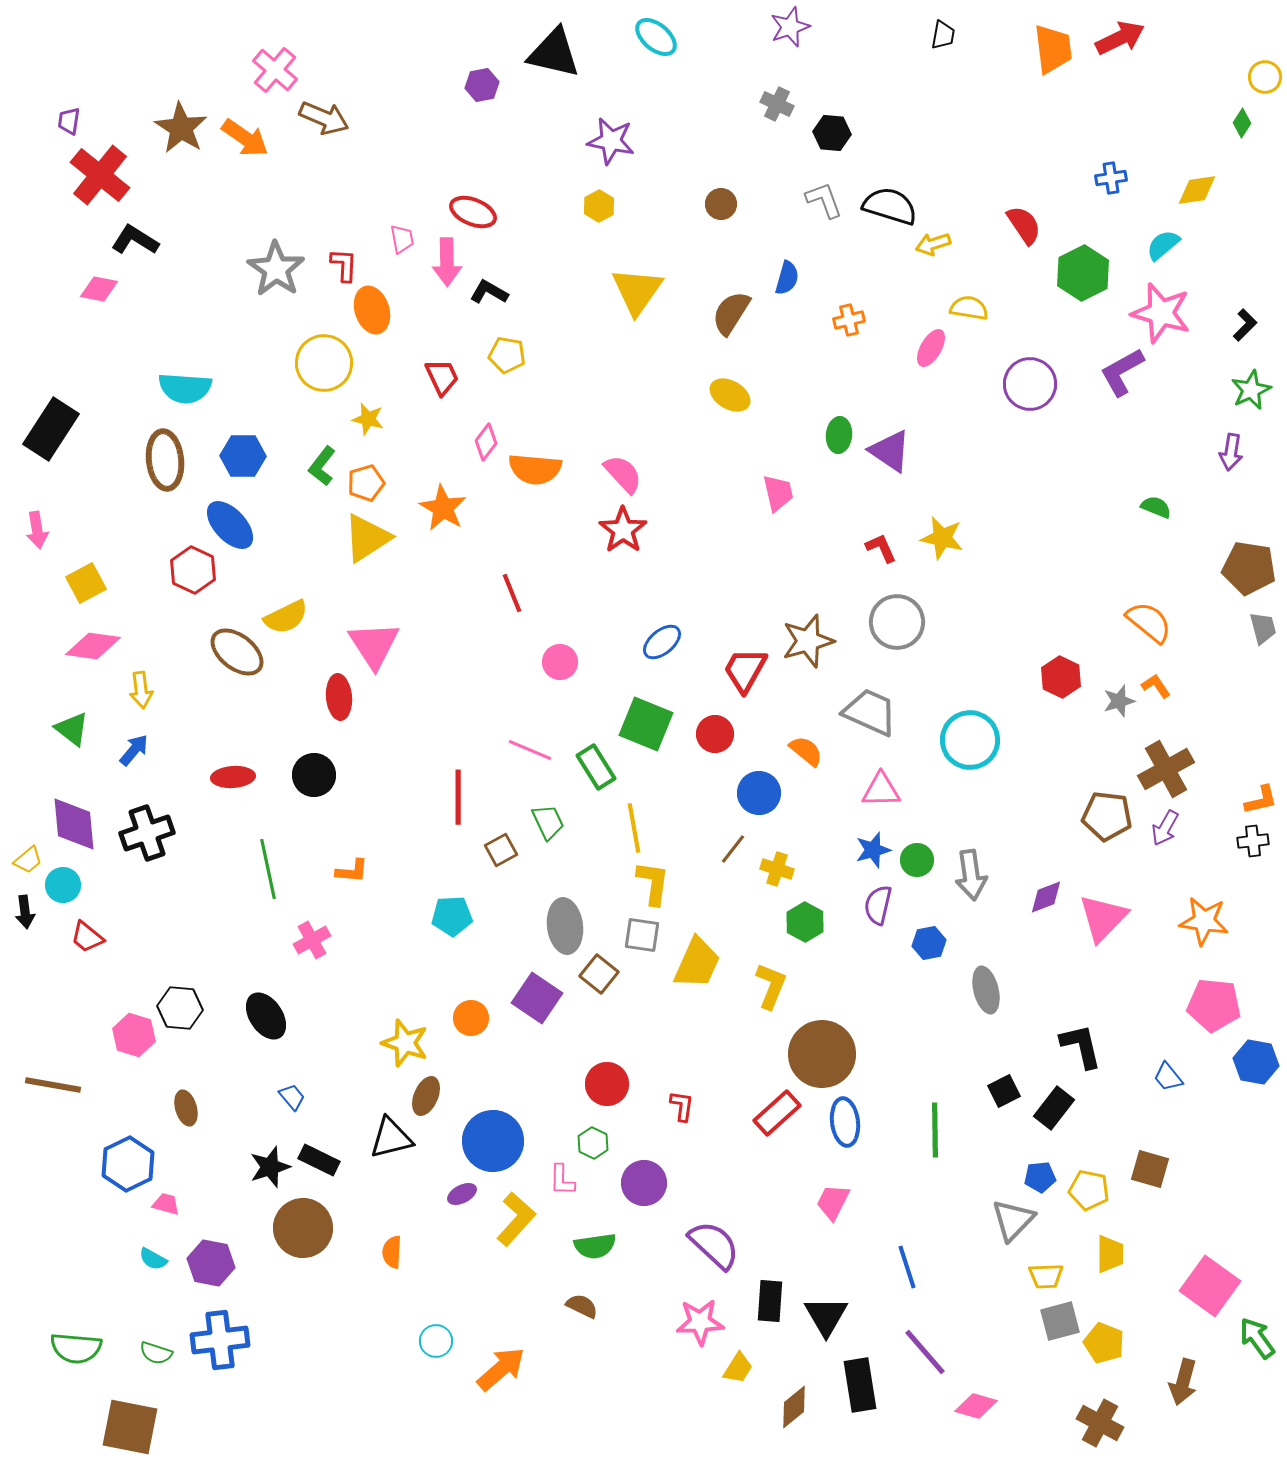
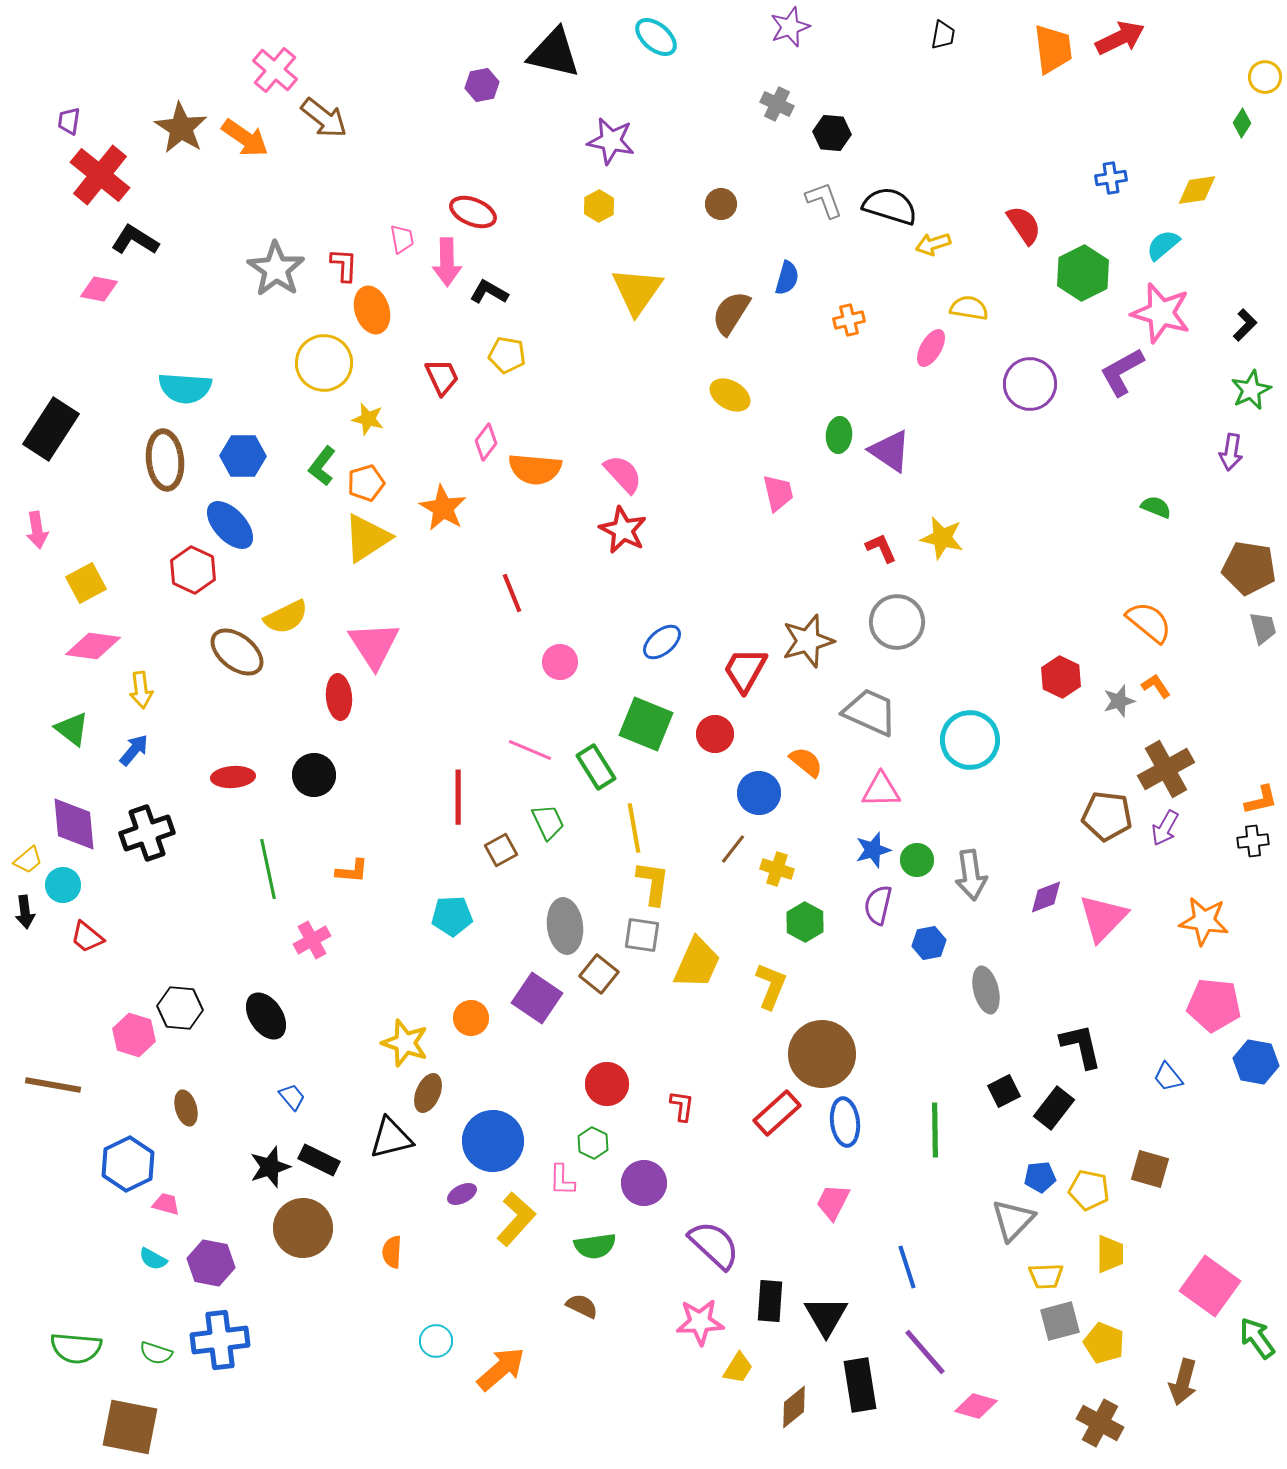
brown arrow at (324, 118): rotated 15 degrees clockwise
red star at (623, 530): rotated 9 degrees counterclockwise
orange semicircle at (806, 751): moved 11 px down
brown ellipse at (426, 1096): moved 2 px right, 3 px up
